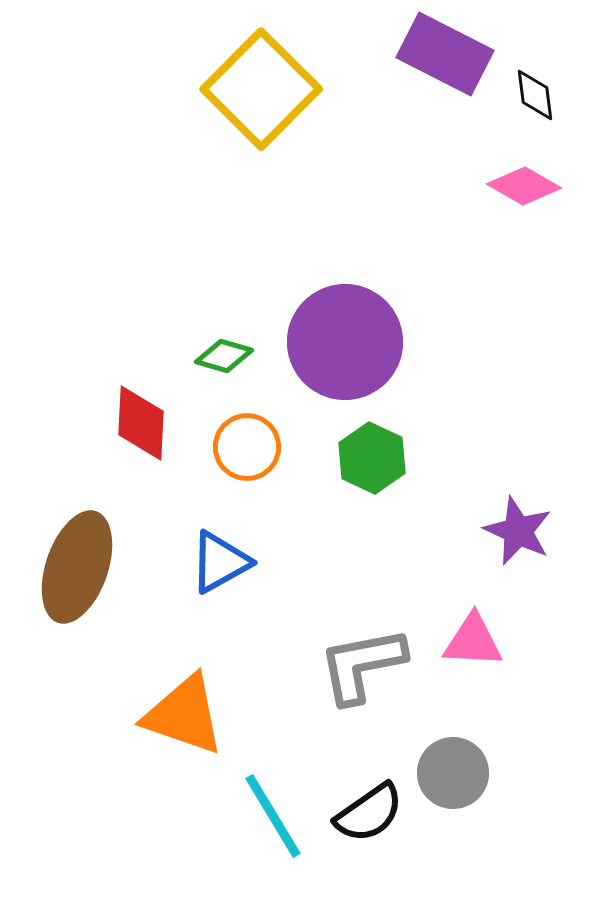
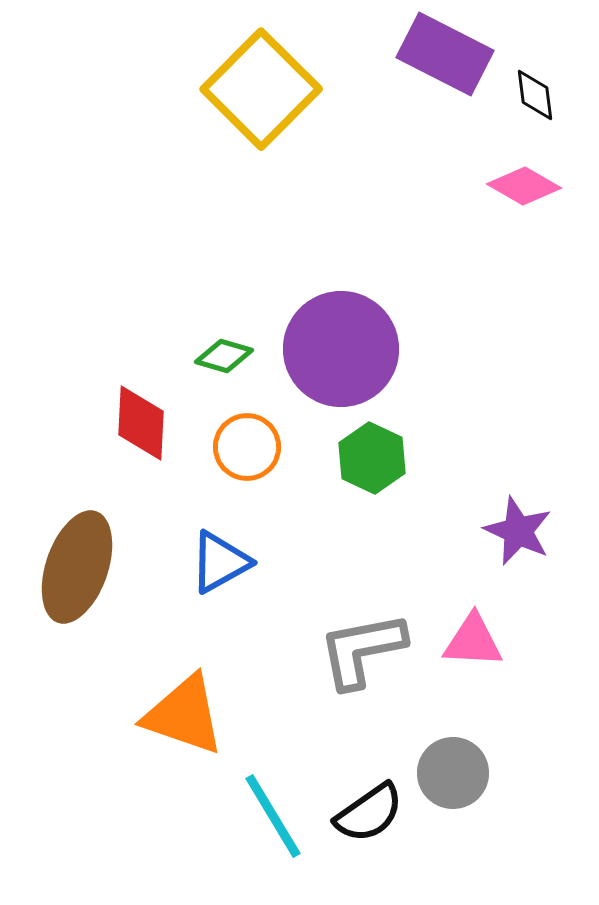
purple circle: moved 4 px left, 7 px down
gray L-shape: moved 15 px up
